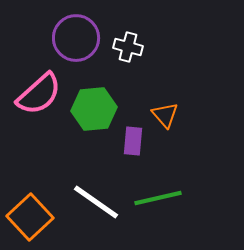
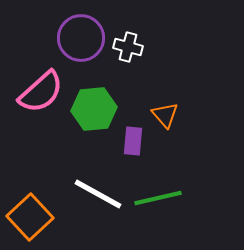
purple circle: moved 5 px right
pink semicircle: moved 2 px right, 2 px up
white line: moved 2 px right, 8 px up; rotated 6 degrees counterclockwise
